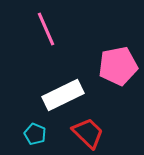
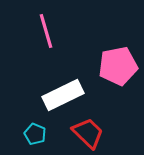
pink line: moved 2 px down; rotated 8 degrees clockwise
